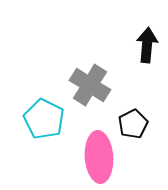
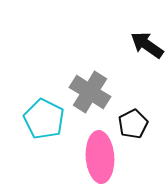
black arrow: rotated 60 degrees counterclockwise
gray cross: moved 7 px down
pink ellipse: moved 1 px right
